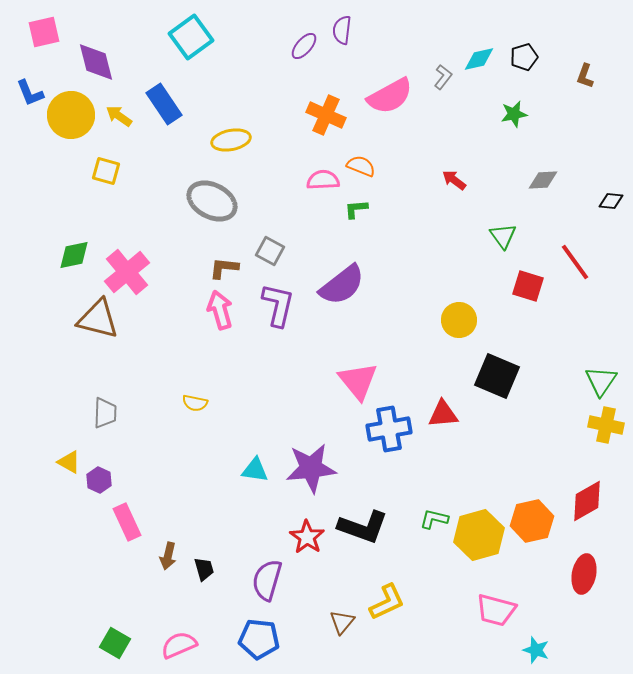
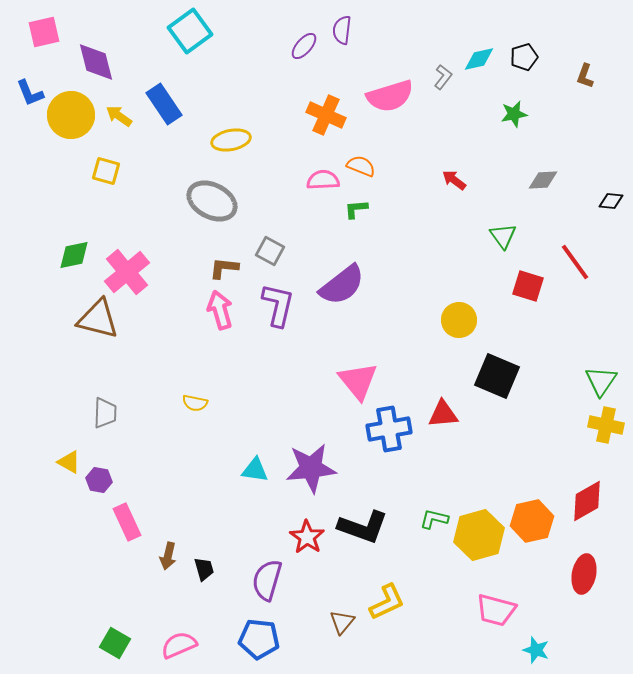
cyan square at (191, 37): moved 1 px left, 6 px up
pink semicircle at (390, 96): rotated 12 degrees clockwise
purple hexagon at (99, 480): rotated 15 degrees counterclockwise
